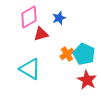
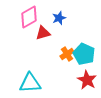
red triangle: moved 2 px right, 1 px up
cyan triangle: moved 14 px down; rotated 35 degrees counterclockwise
